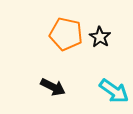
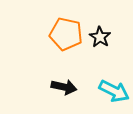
black arrow: moved 11 px right; rotated 15 degrees counterclockwise
cyan arrow: rotated 8 degrees counterclockwise
